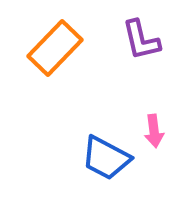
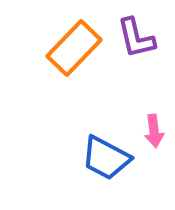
purple L-shape: moved 5 px left, 2 px up
orange rectangle: moved 19 px right
